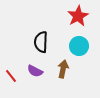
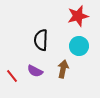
red star: rotated 15 degrees clockwise
black semicircle: moved 2 px up
red line: moved 1 px right
